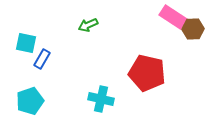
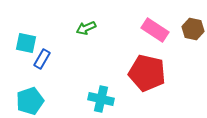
pink rectangle: moved 18 px left, 13 px down
green arrow: moved 2 px left, 3 px down
brown hexagon: rotated 15 degrees clockwise
